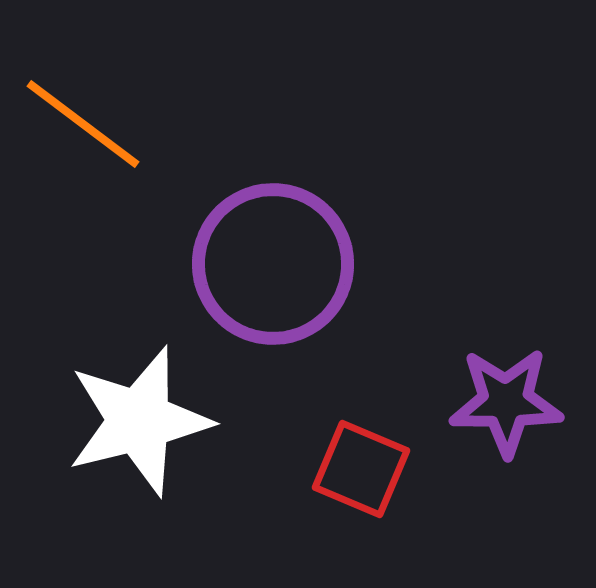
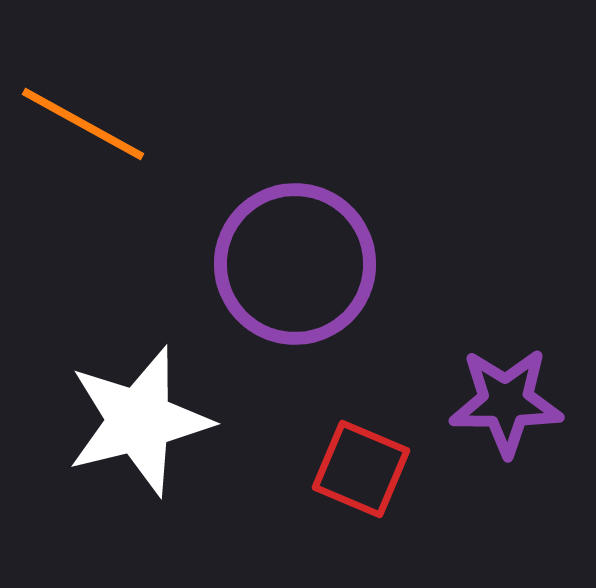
orange line: rotated 8 degrees counterclockwise
purple circle: moved 22 px right
